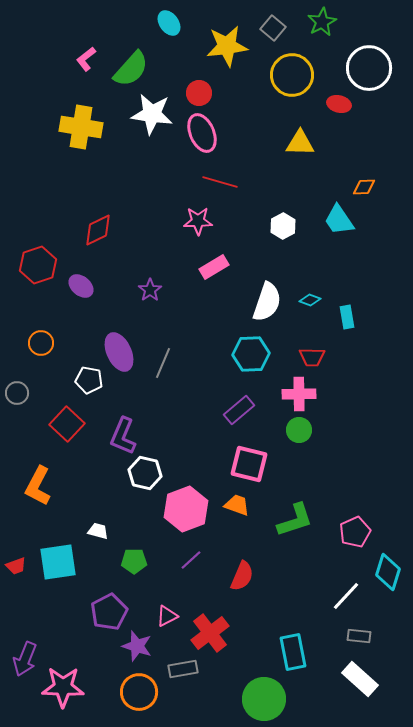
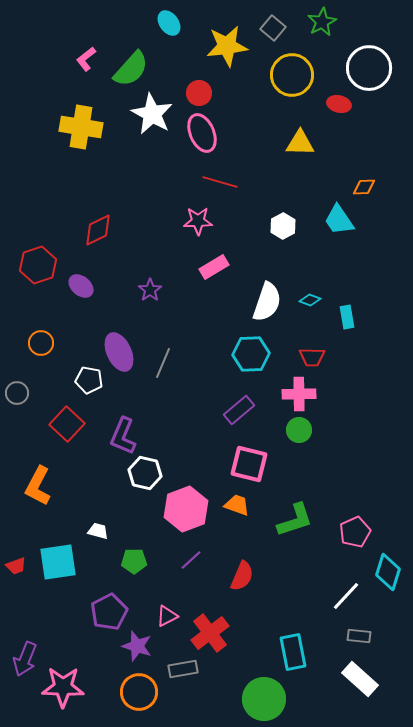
white star at (152, 114): rotated 21 degrees clockwise
